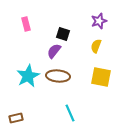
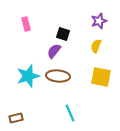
cyan star: rotated 10 degrees clockwise
